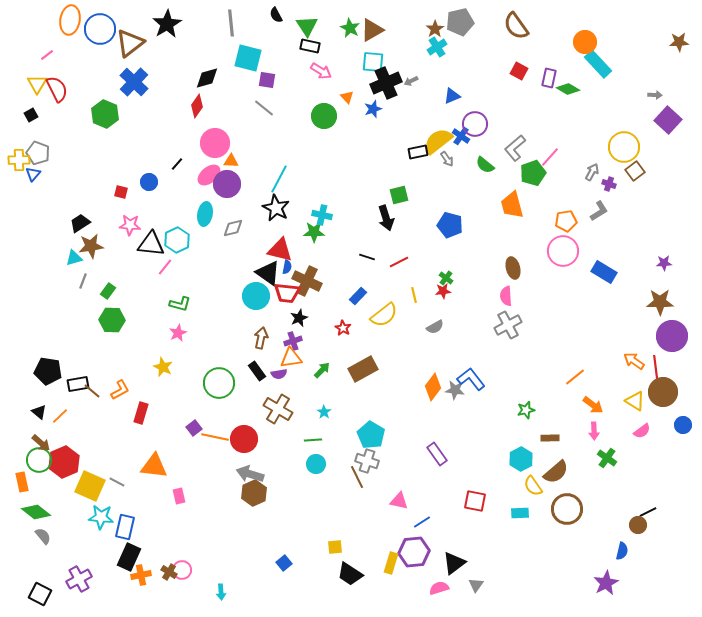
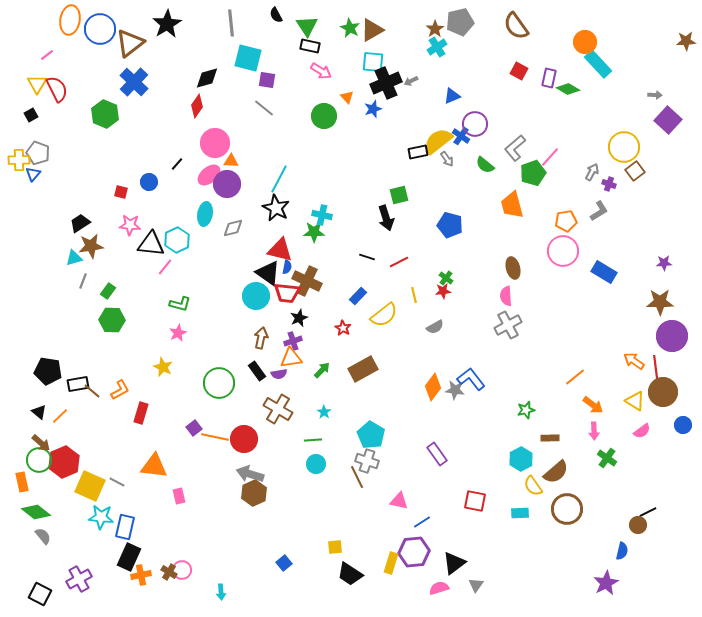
brown star at (679, 42): moved 7 px right, 1 px up
